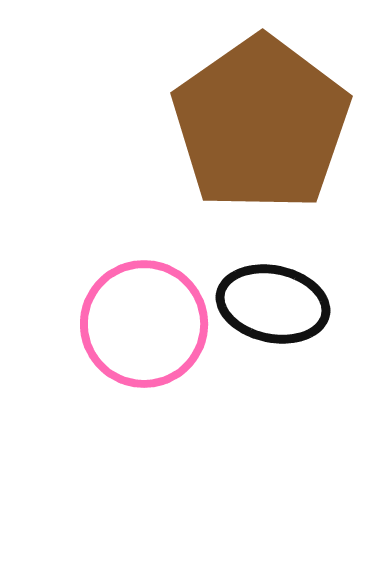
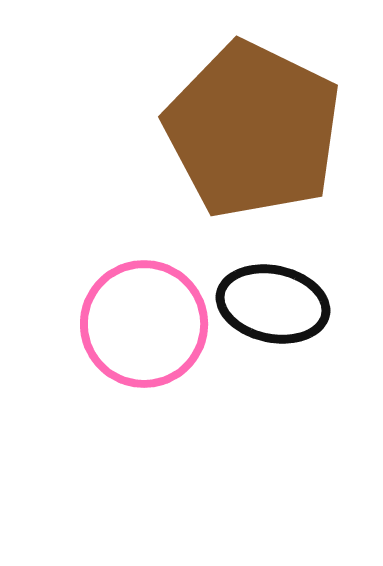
brown pentagon: moved 8 px left, 6 px down; rotated 11 degrees counterclockwise
